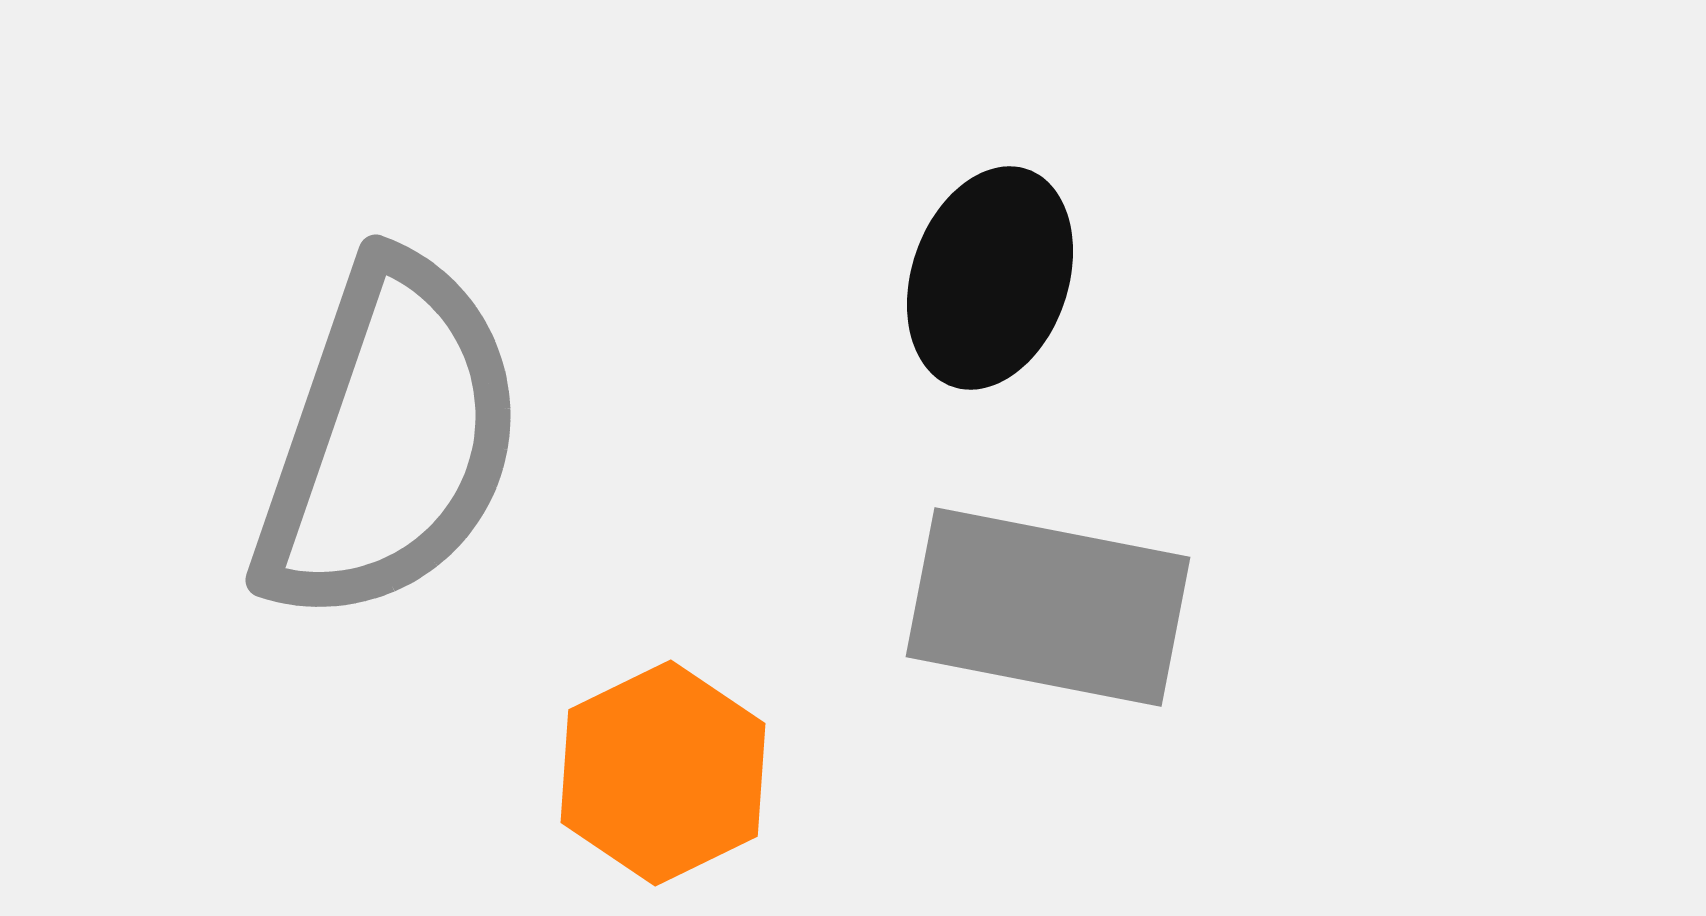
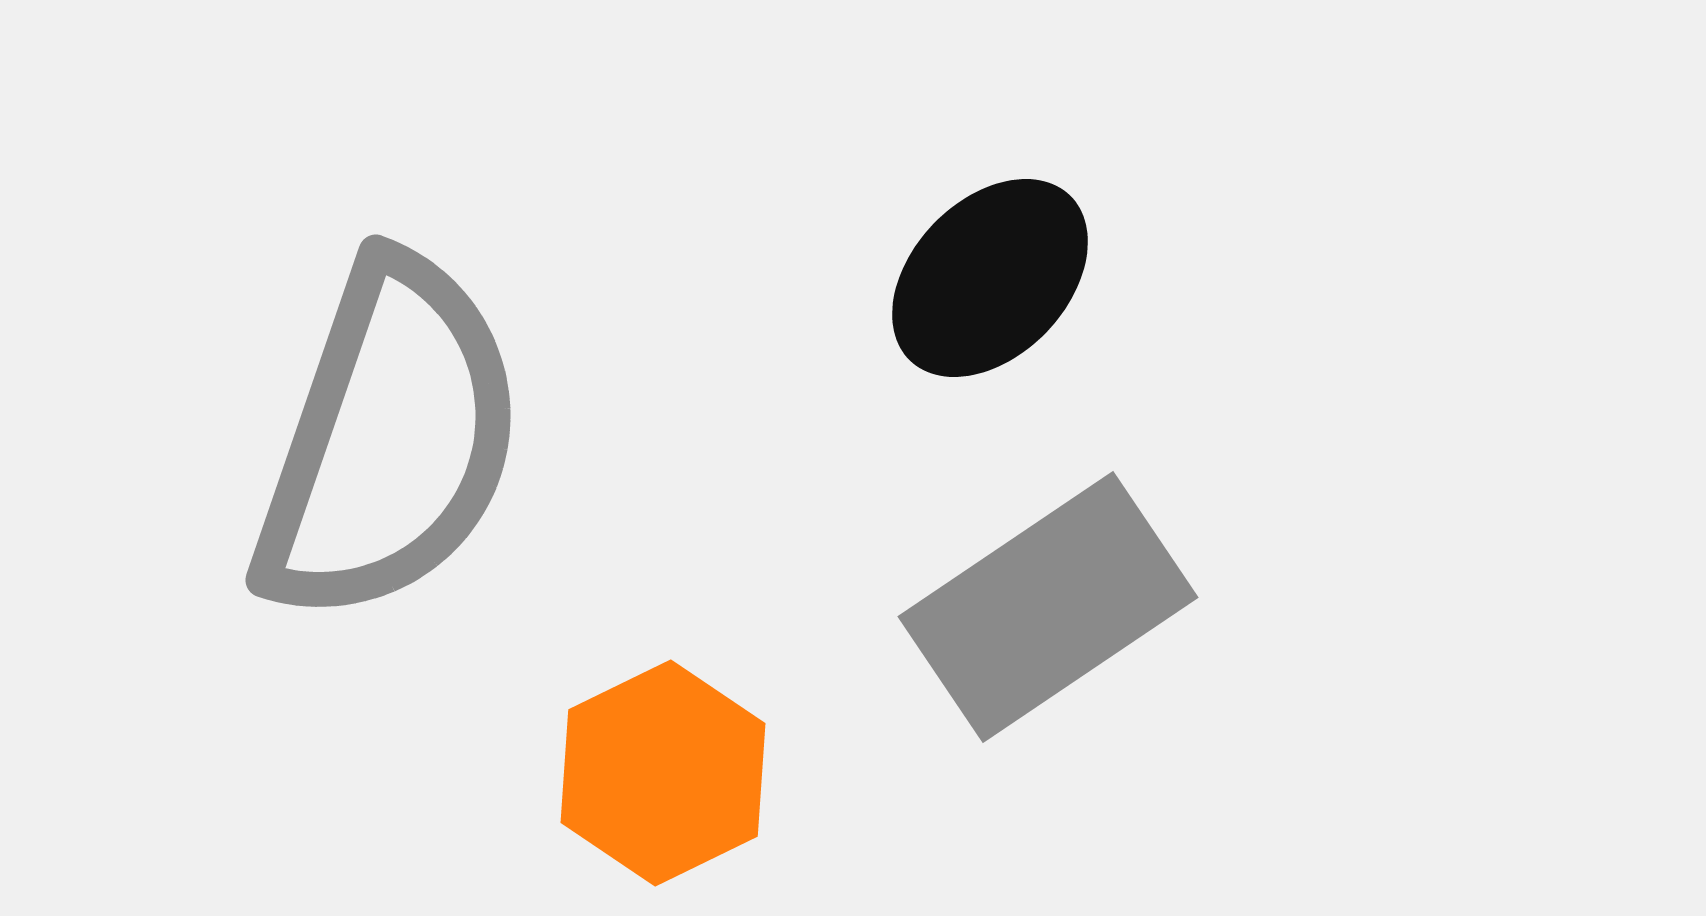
black ellipse: rotated 25 degrees clockwise
gray rectangle: rotated 45 degrees counterclockwise
